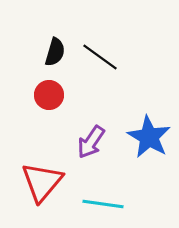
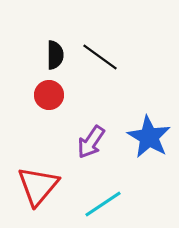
black semicircle: moved 3 px down; rotated 16 degrees counterclockwise
red triangle: moved 4 px left, 4 px down
cyan line: rotated 42 degrees counterclockwise
